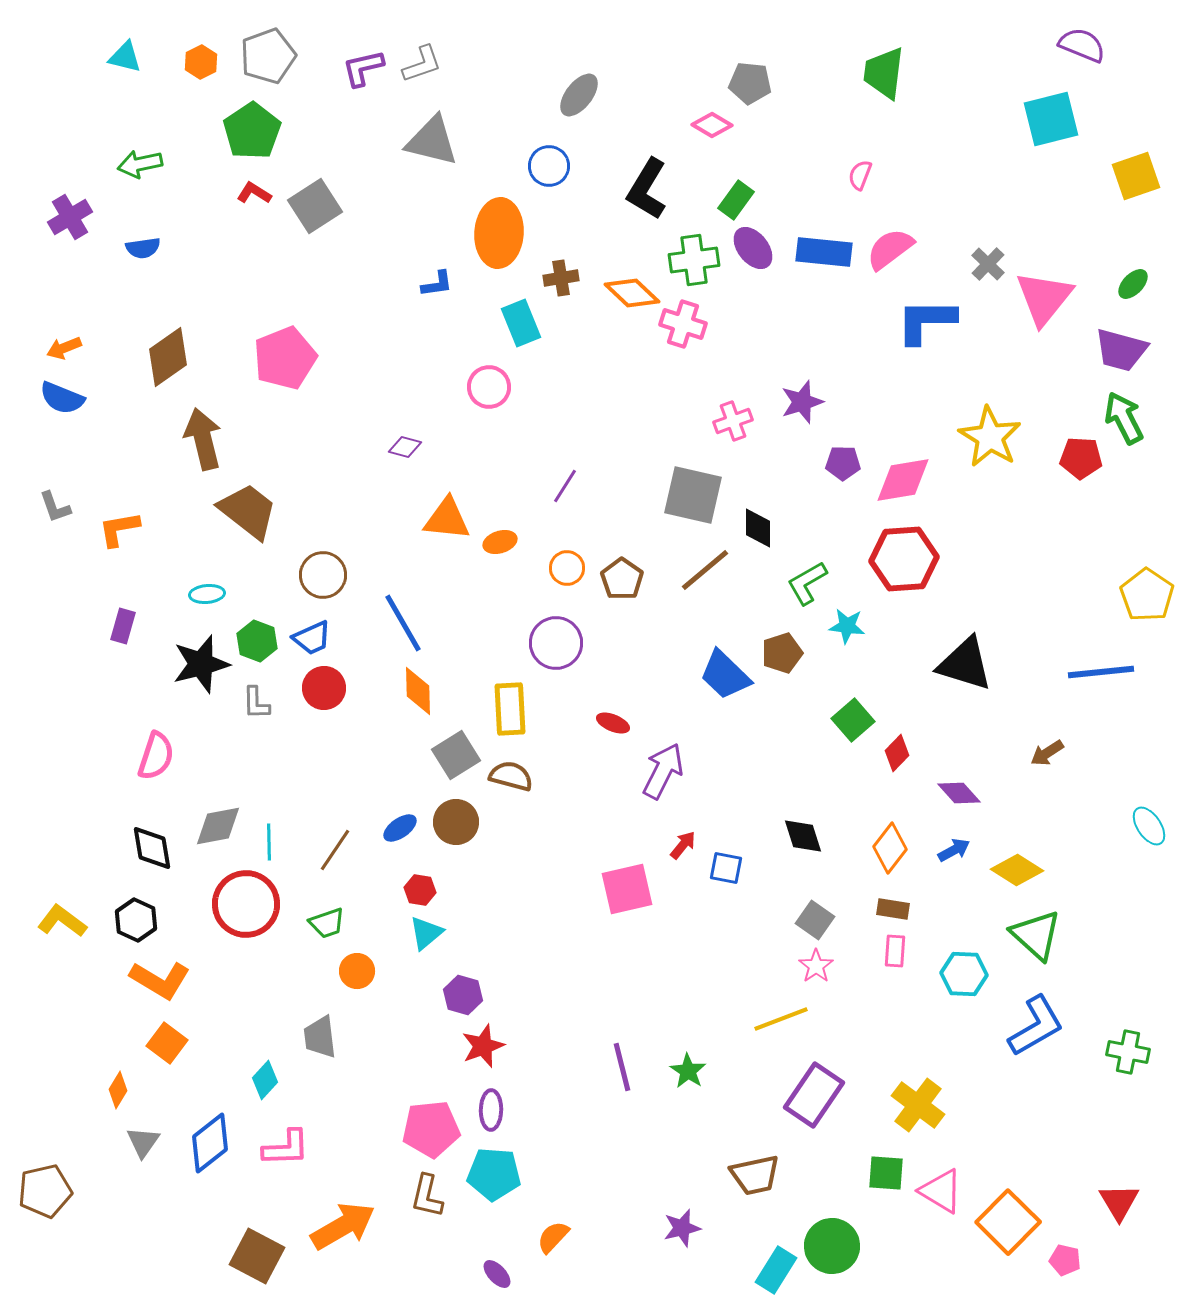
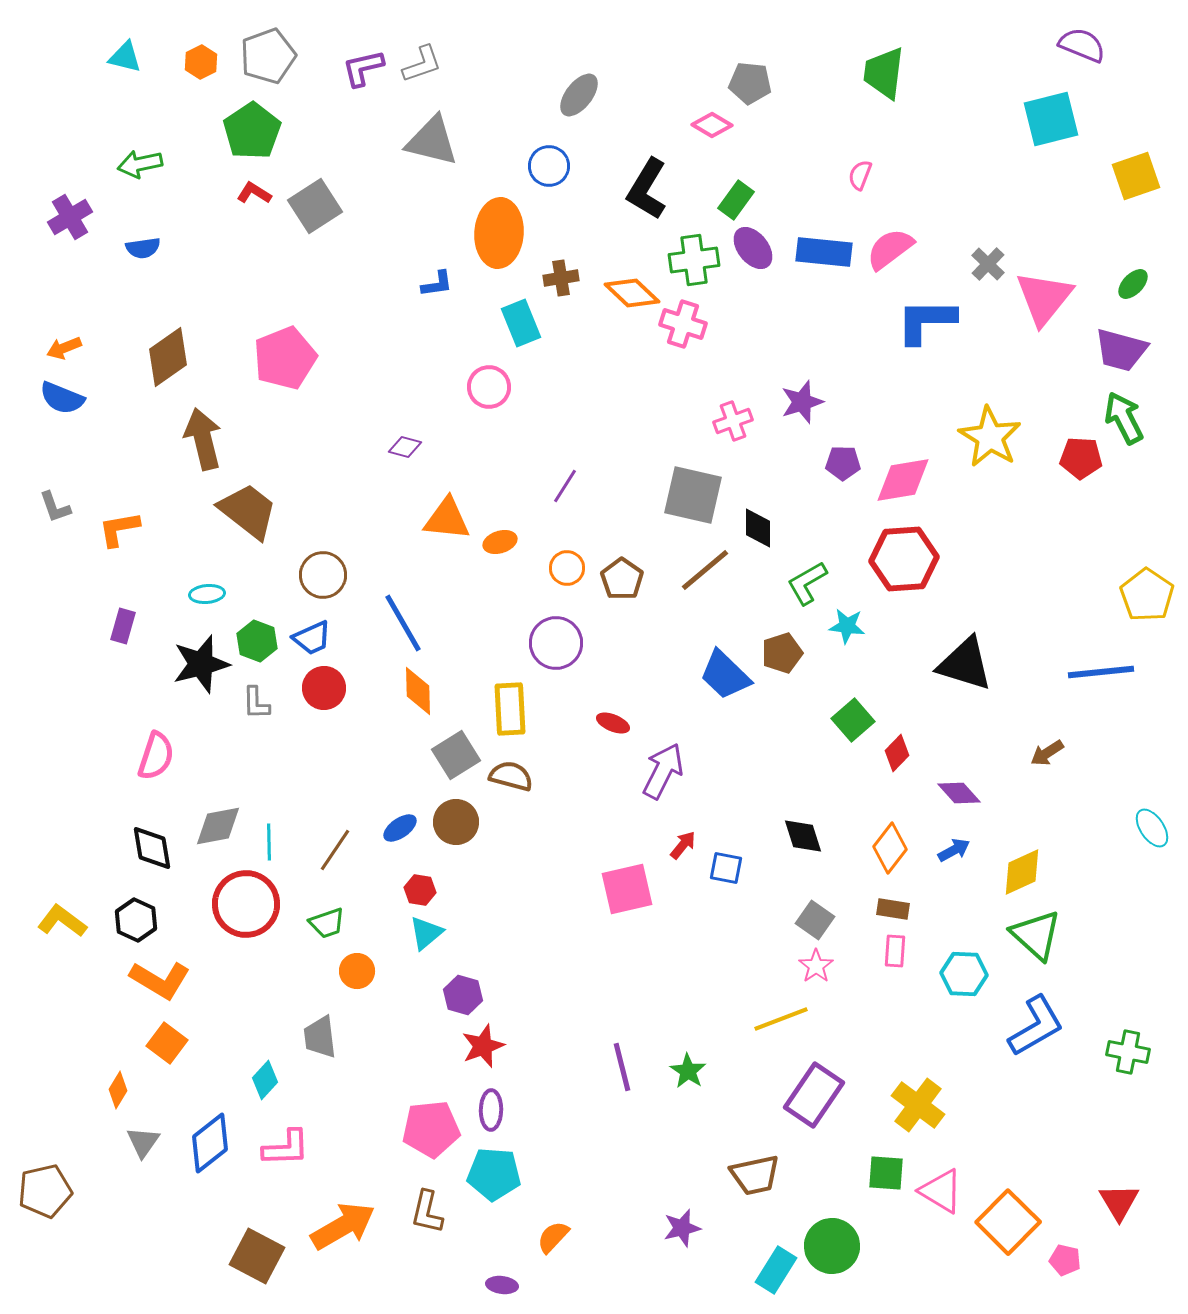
cyan ellipse at (1149, 826): moved 3 px right, 2 px down
yellow diamond at (1017, 870): moved 5 px right, 2 px down; rotated 57 degrees counterclockwise
brown L-shape at (427, 1196): moved 16 px down
purple ellipse at (497, 1274): moved 5 px right, 11 px down; rotated 40 degrees counterclockwise
